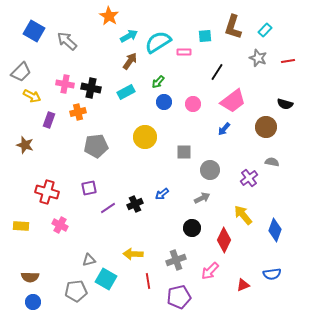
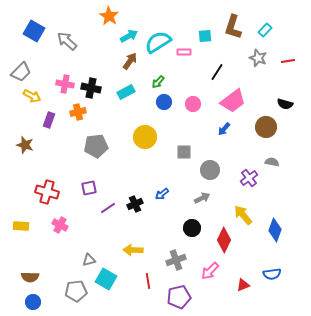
yellow arrow at (133, 254): moved 4 px up
